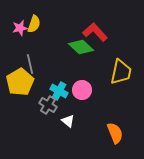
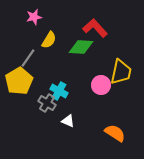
yellow semicircle: moved 15 px right, 16 px down; rotated 12 degrees clockwise
pink star: moved 14 px right, 11 px up
red L-shape: moved 4 px up
green diamond: rotated 40 degrees counterclockwise
gray line: moved 2 px left, 6 px up; rotated 48 degrees clockwise
yellow pentagon: moved 1 px left, 1 px up
pink circle: moved 19 px right, 5 px up
gray cross: moved 1 px left, 2 px up
white triangle: rotated 16 degrees counterclockwise
orange semicircle: rotated 35 degrees counterclockwise
